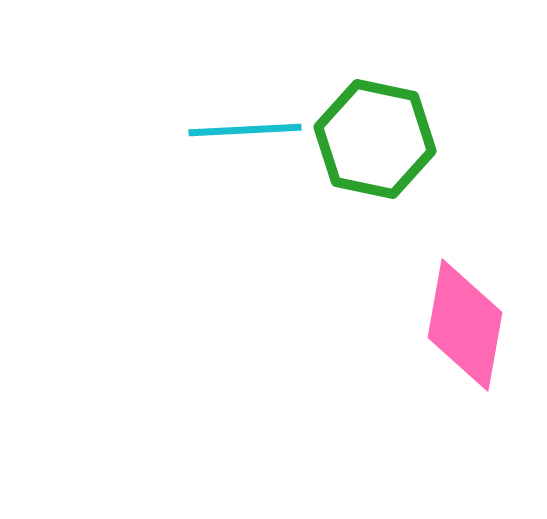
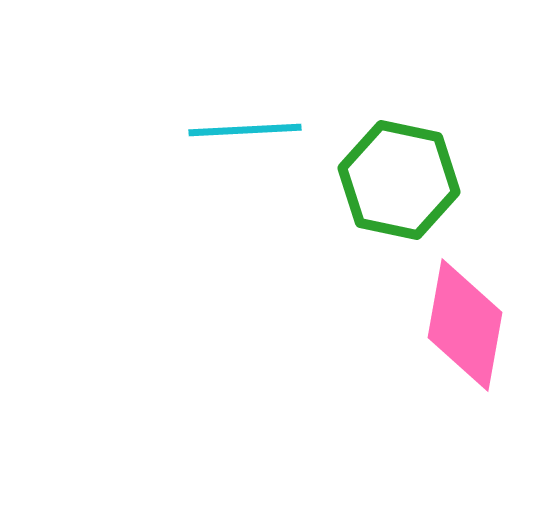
green hexagon: moved 24 px right, 41 px down
